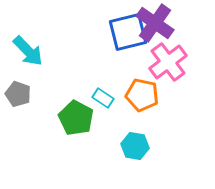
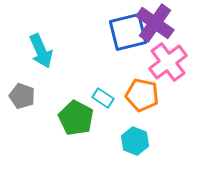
cyan arrow: moved 13 px right; rotated 20 degrees clockwise
gray pentagon: moved 4 px right, 2 px down
cyan hexagon: moved 5 px up; rotated 12 degrees clockwise
